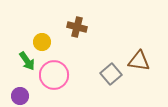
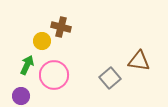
brown cross: moved 16 px left
yellow circle: moved 1 px up
green arrow: moved 4 px down; rotated 120 degrees counterclockwise
gray square: moved 1 px left, 4 px down
purple circle: moved 1 px right
